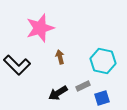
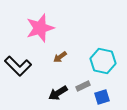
brown arrow: rotated 112 degrees counterclockwise
black L-shape: moved 1 px right, 1 px down
blue square: moved 1 px up
